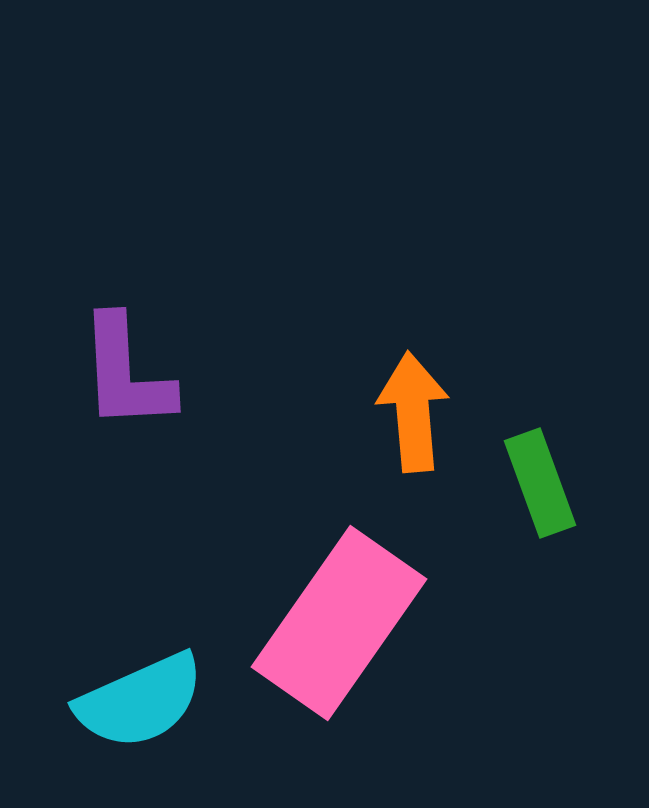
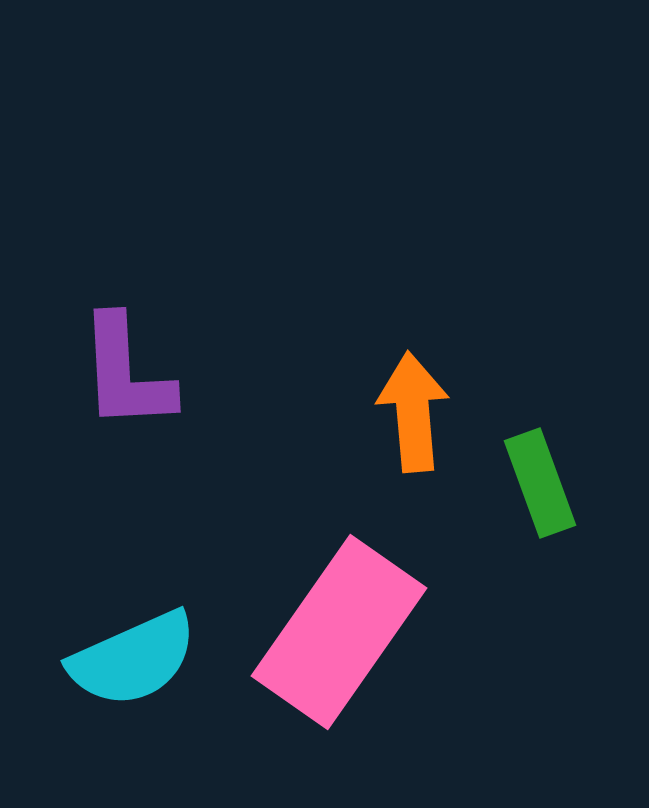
pink rectangle: moved 9 px down
cyan semicircle: moved 7 px left, 42 px up
